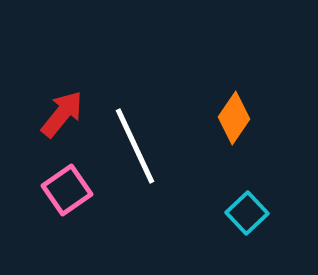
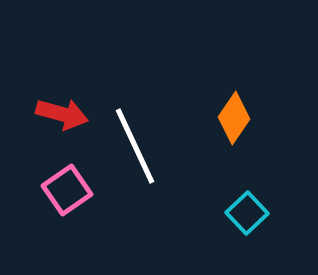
red arrow: rotated 66 degrees clockwise
